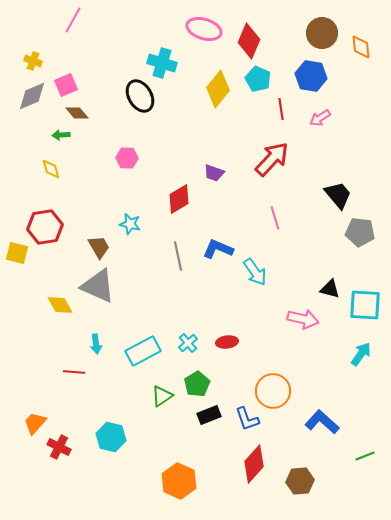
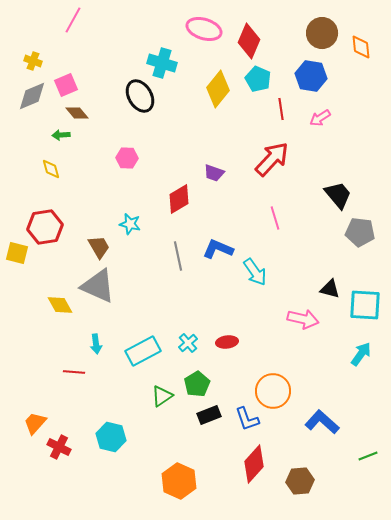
green line at (365, 456): moved 3 px right
